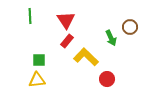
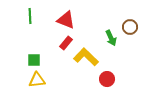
red triangle: rotated 36 degrees counterclockwise
red rectangle: moved 1 px left, 2 px down
green square: moved 5 px left
